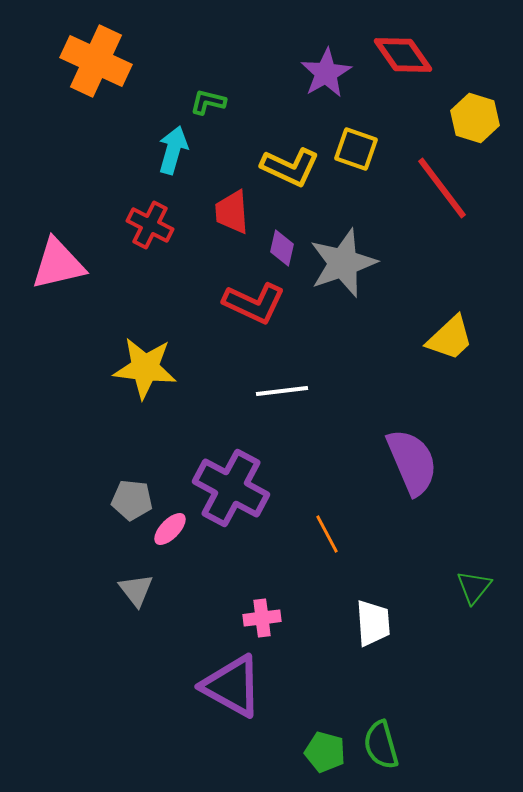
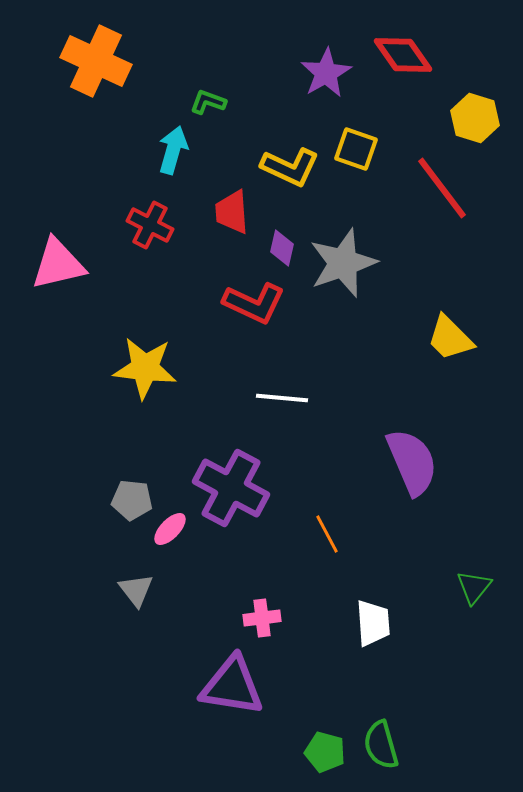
green L-shape: rotated 6 degrees clockwise
yellow trapezoid: rotated 88 degrees clockwise
white line: moved 7 px down; rotated 12 degrees clockwise
purple triangle: rotated 20 degrees counterclockwise
